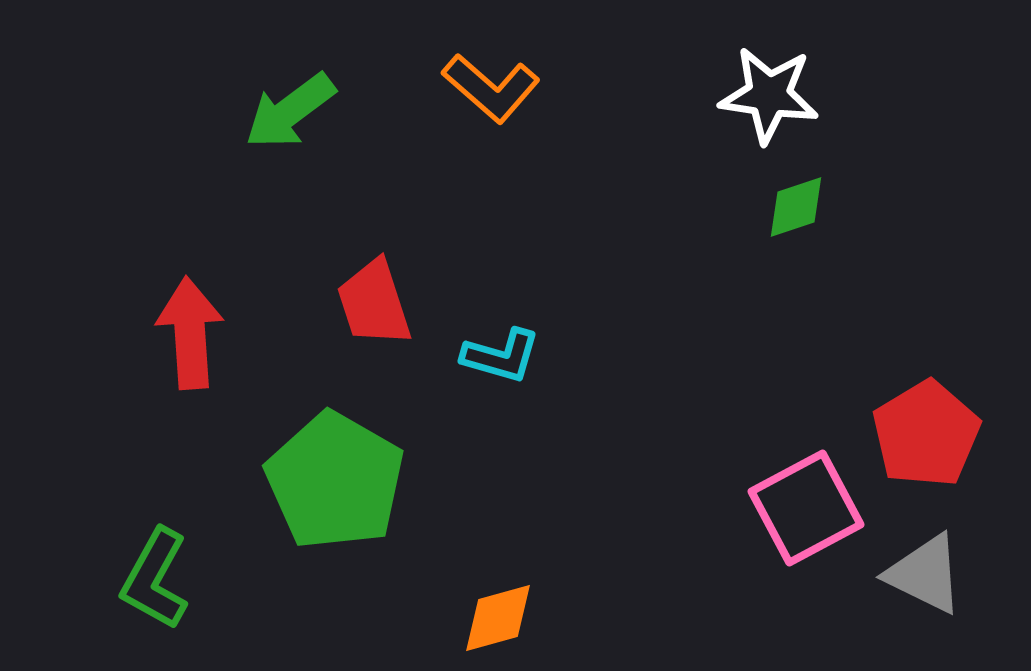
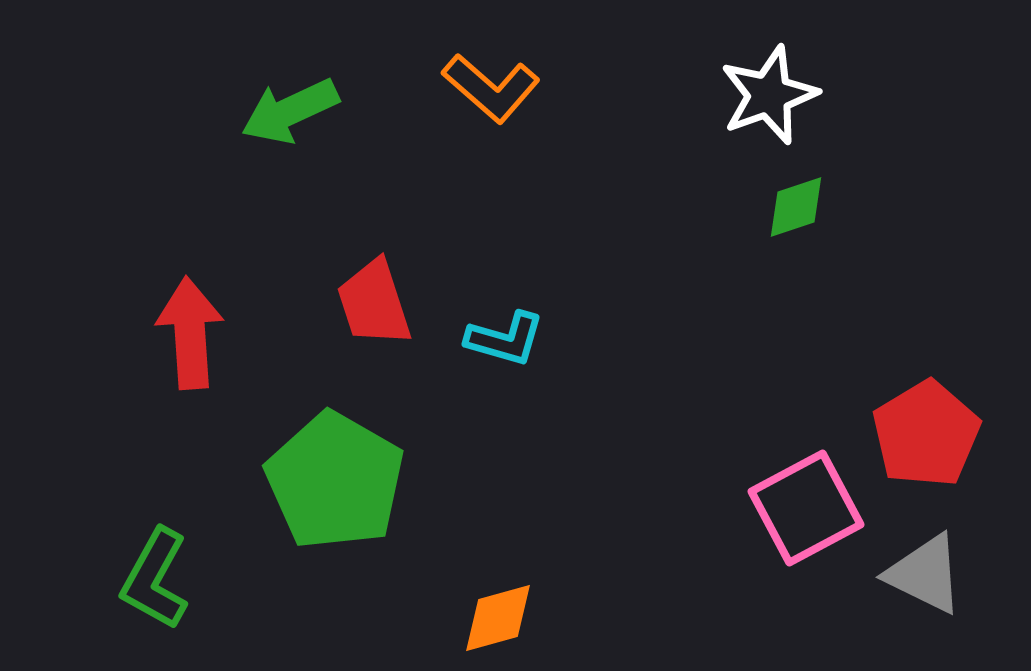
white star: rotated 28 degrees counterclockwise
green arrow: rotated 12 degrees clockwise
cyan L-shape: moved 4 px right, 17 px up
